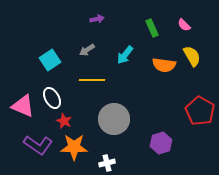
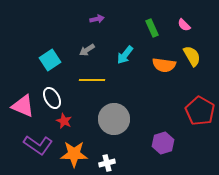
purple hexagon: moved 2 px right
orange star: moved 7 px down
